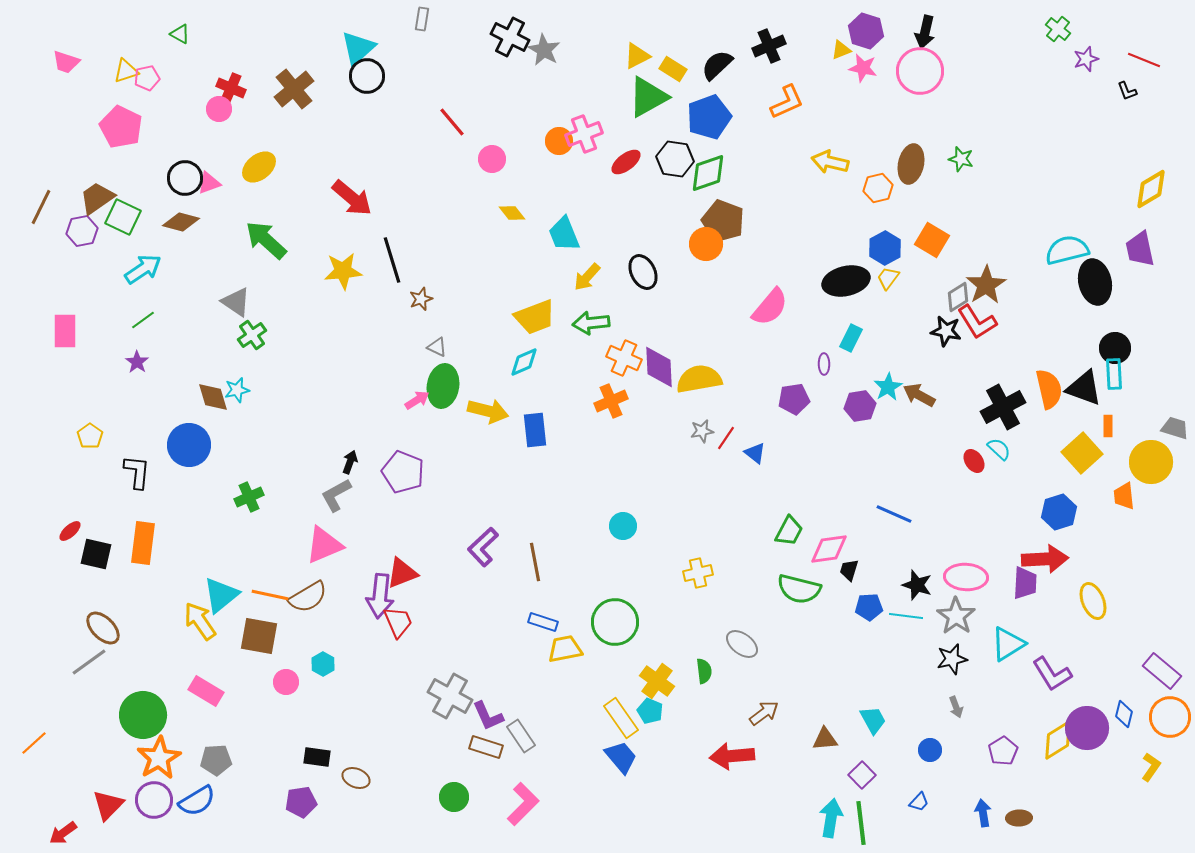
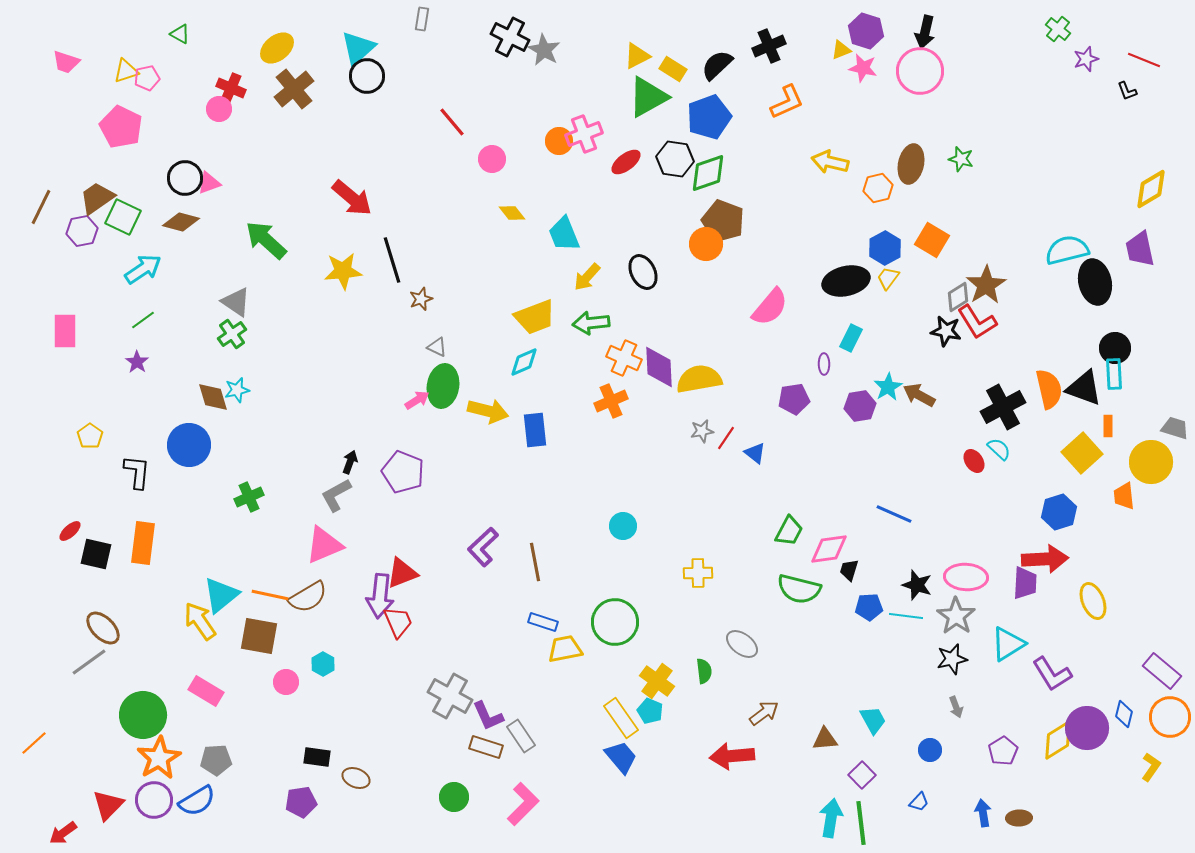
yellow ellipse at (259, 167): moved 18 px right, 119 px up
green cross at (252, 335): moved 20 px left, 1 px up
yellow cross at (698, 573): rotated 12 degrees clockwise
